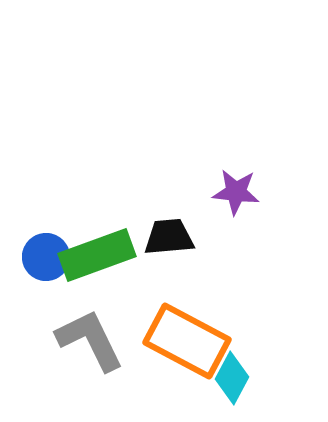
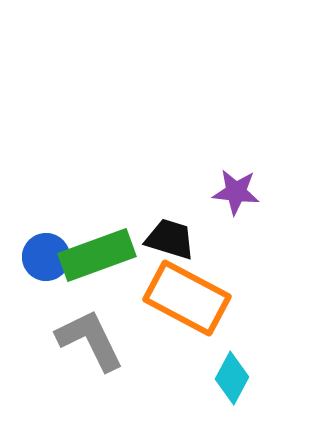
black trapezoid: moved 1 px right, 2 px down; rotated 22 degrees clockwise
orange rectangle: moved 43 px up
